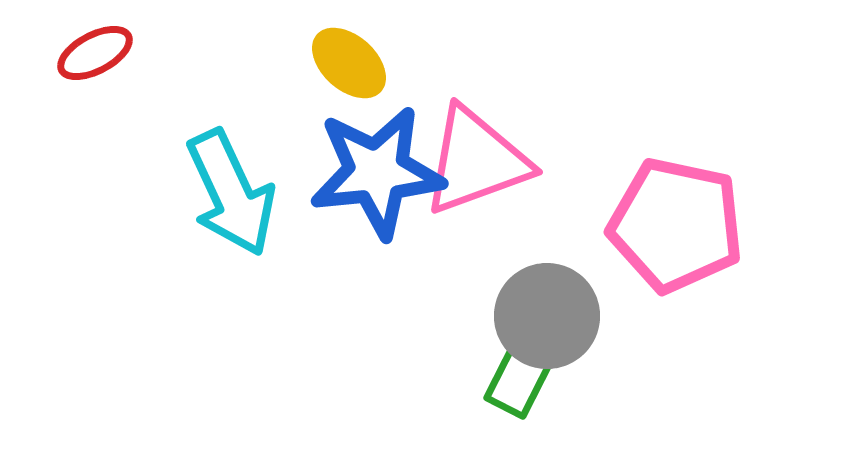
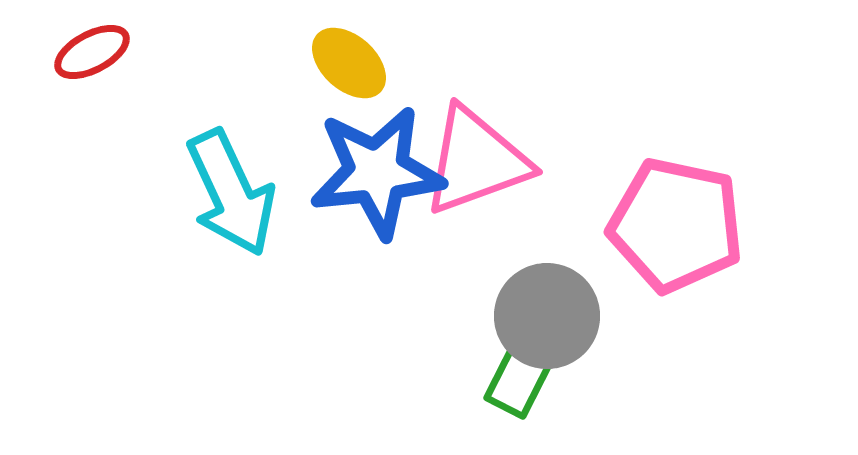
red ellipse: moved 3 px left, 1 px up
